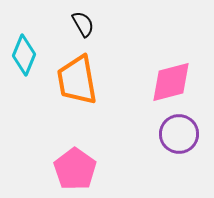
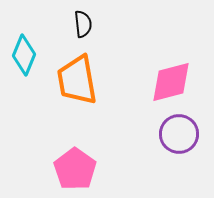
black semicircle: rotated 24 degrees clockwise
